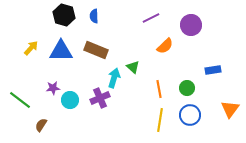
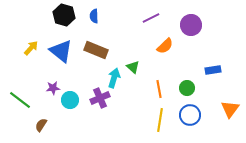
blue triangle: rotated 40 degrees clockwise
